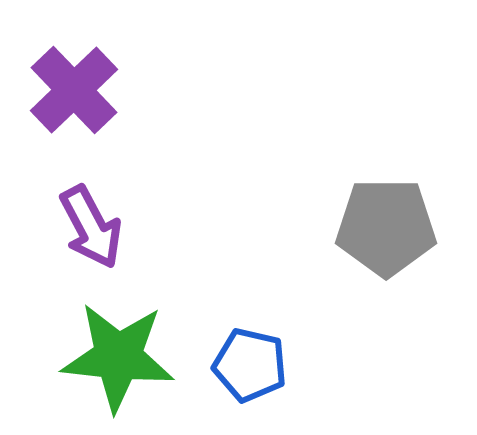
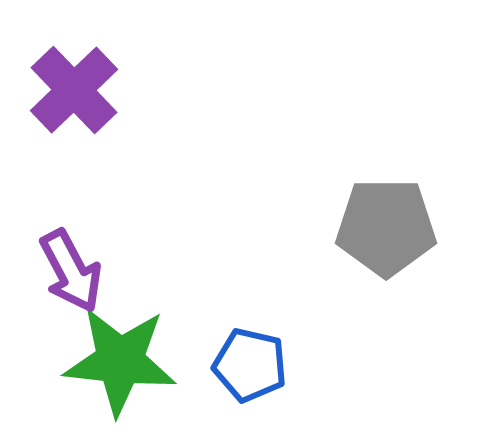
purple arrow: moved 20 px left, 44 px down
green star: moved 2 px right, 4 px down
